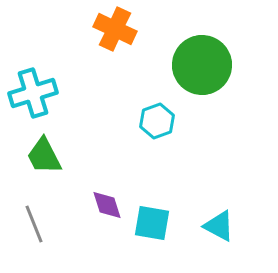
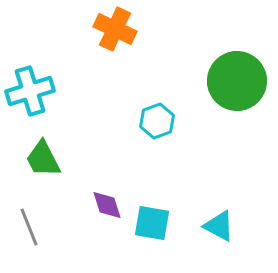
green circle: moved 35 px right, 16 px down
cyan cross: moved 3 px left, 2 px up
green trapezoid: moved 1 px left, 3 px down
gray line: moved 5 px left, 3 px down
